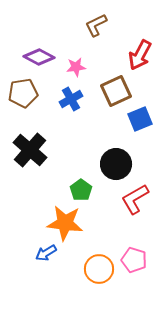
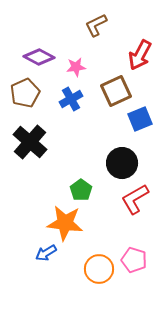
brown pentagon: moved 2 px right; rotated 16 degrees counterclockwise
black cross: moved 8 px up
black circle: moved 6 px right, 1 px up
